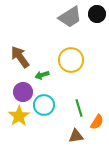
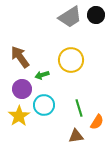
black circle: moved 1 px left, 1 px down
purple circle: moved 1 px left, 3 px up
